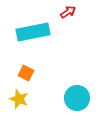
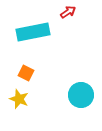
cyan circle: moved 4 px right, 3 px up
